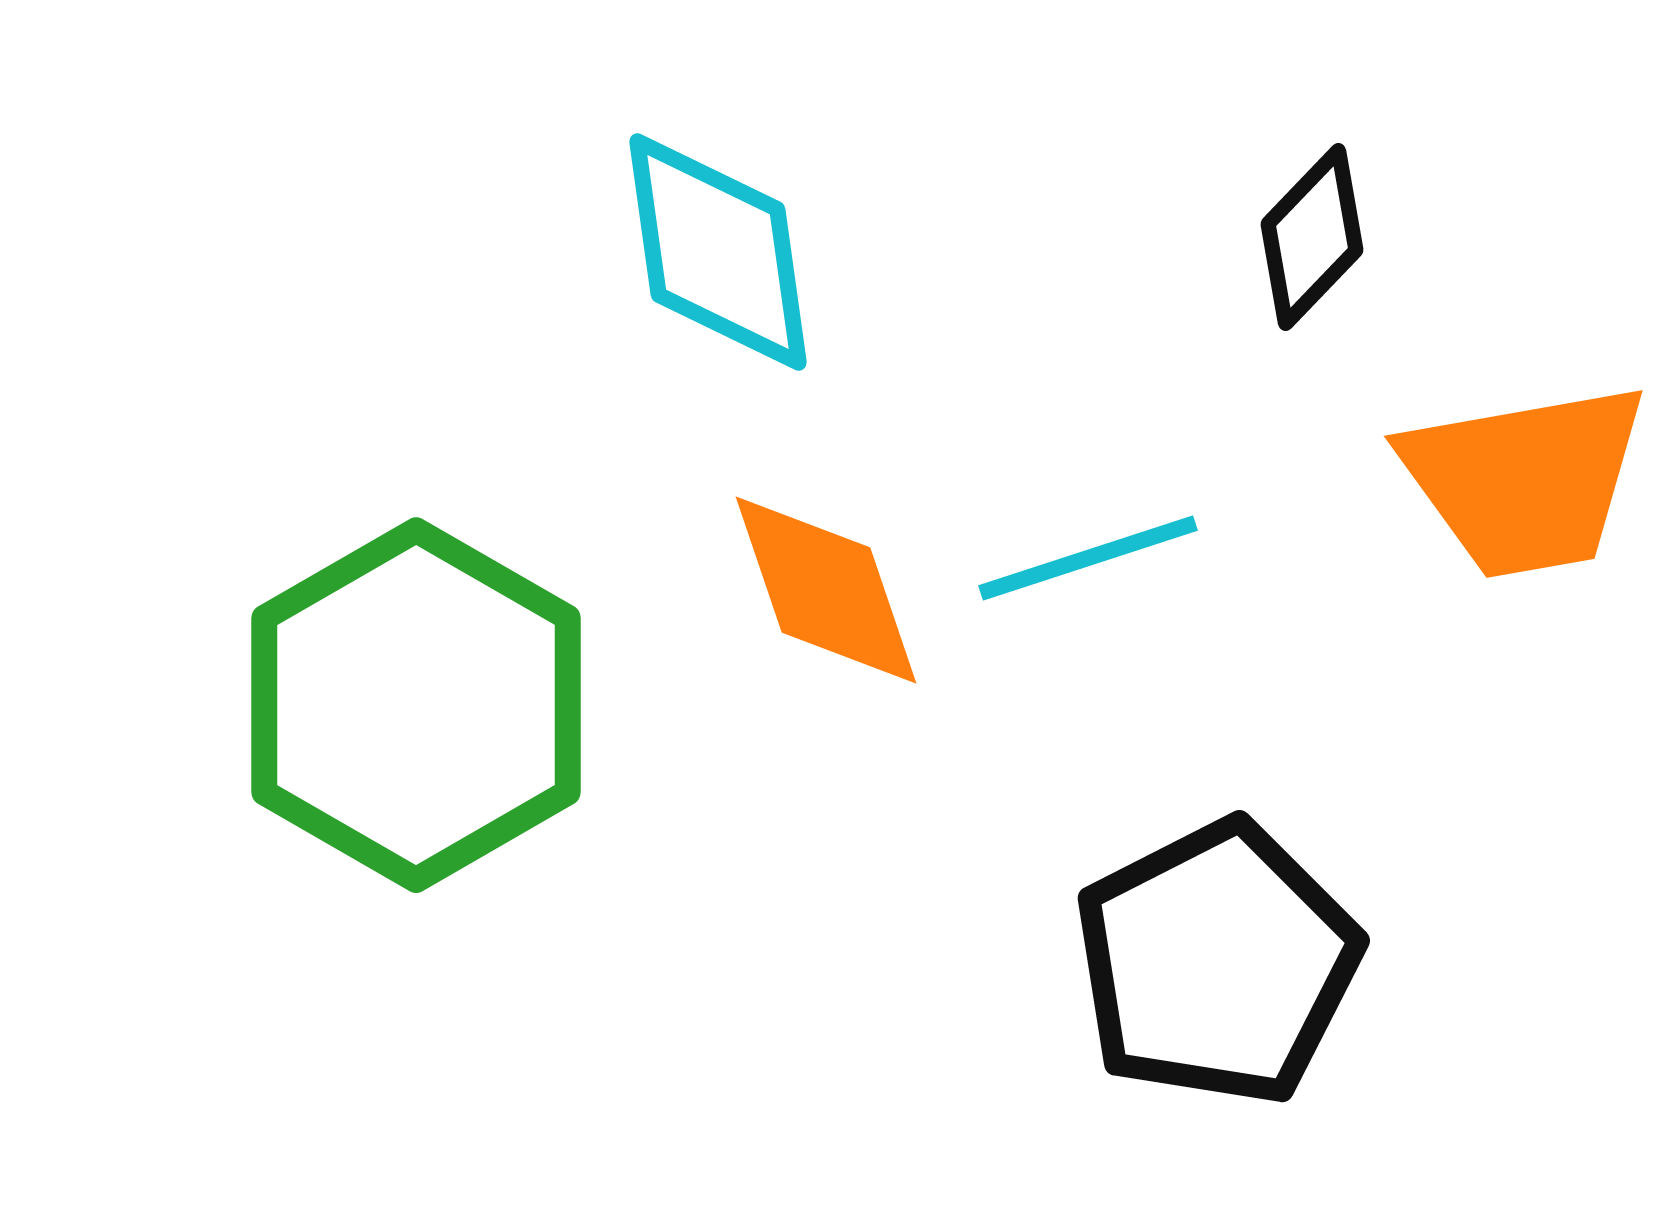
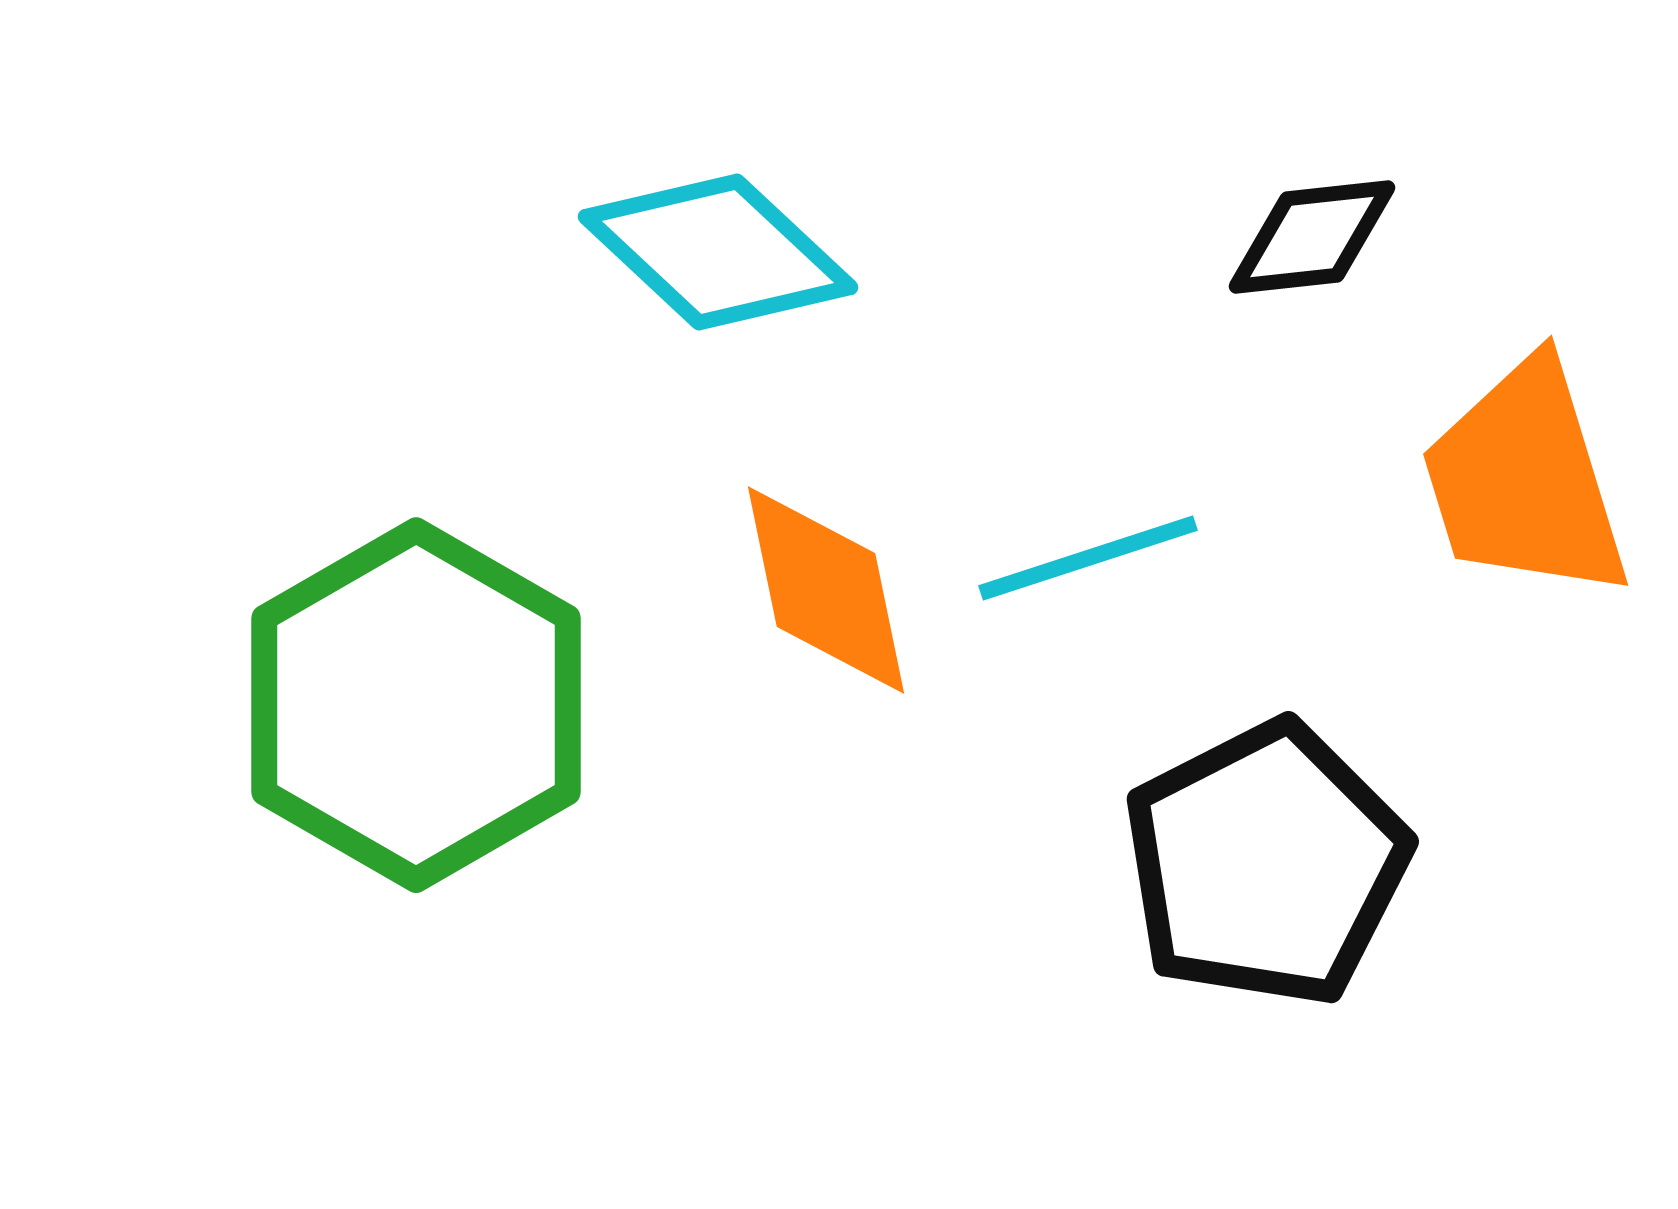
black diamond: rotated 40 degrees clockwise
cyan diamond: rotated 39 degrees counterclockwise
orange trapezoid: rotated 83 degrees clockwise
orange diamond: rotated 7 degrees clockwise
black pentagon: moved 49 px right, 99 px up
